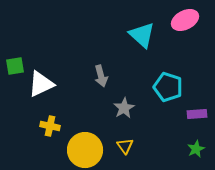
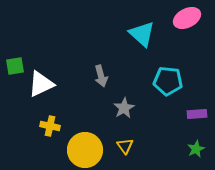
pink ellipse: moved 2 px right, 2 px up
cyan triangle: moved 1 px up
cyan pentagon: moved 6 px up; rotated 12 degrees counterclockwise
